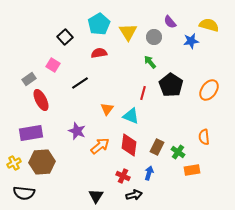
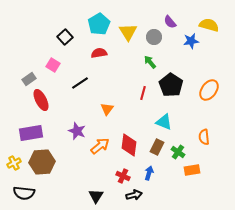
cyan triangle: moved 33 px right, 6 px down
